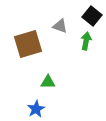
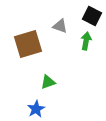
black square: rotated 12 degrees counterclockwise
green triangle: rotated 21 degrees counterclockwise
